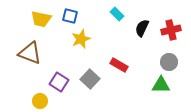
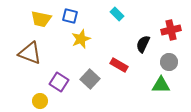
black semicircle: moved 1 px right, 16 px down
